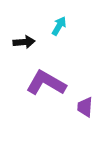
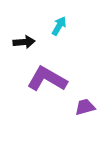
purple L-shape: moved 1 px right, 4 px up
purple trapezoid: rotated 70 degrees clockwise
